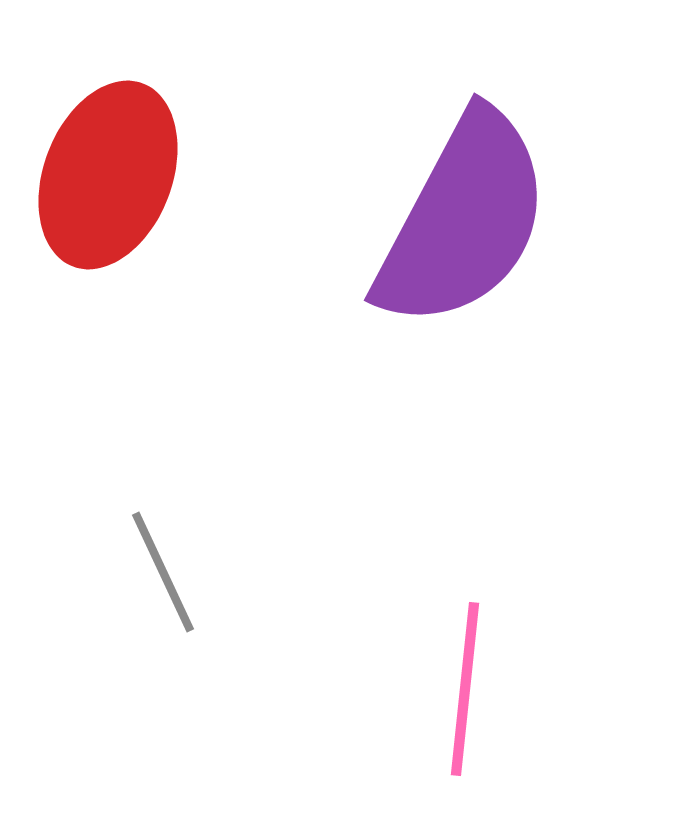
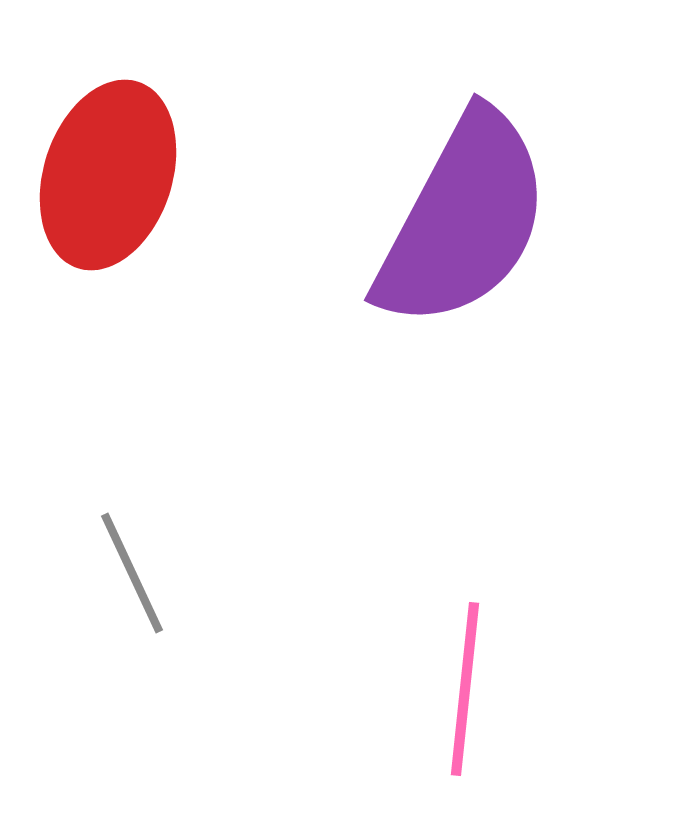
red ellipse: rotated 3 degrees counterclockwise
gray line: moved 31 px left, 1 px down
